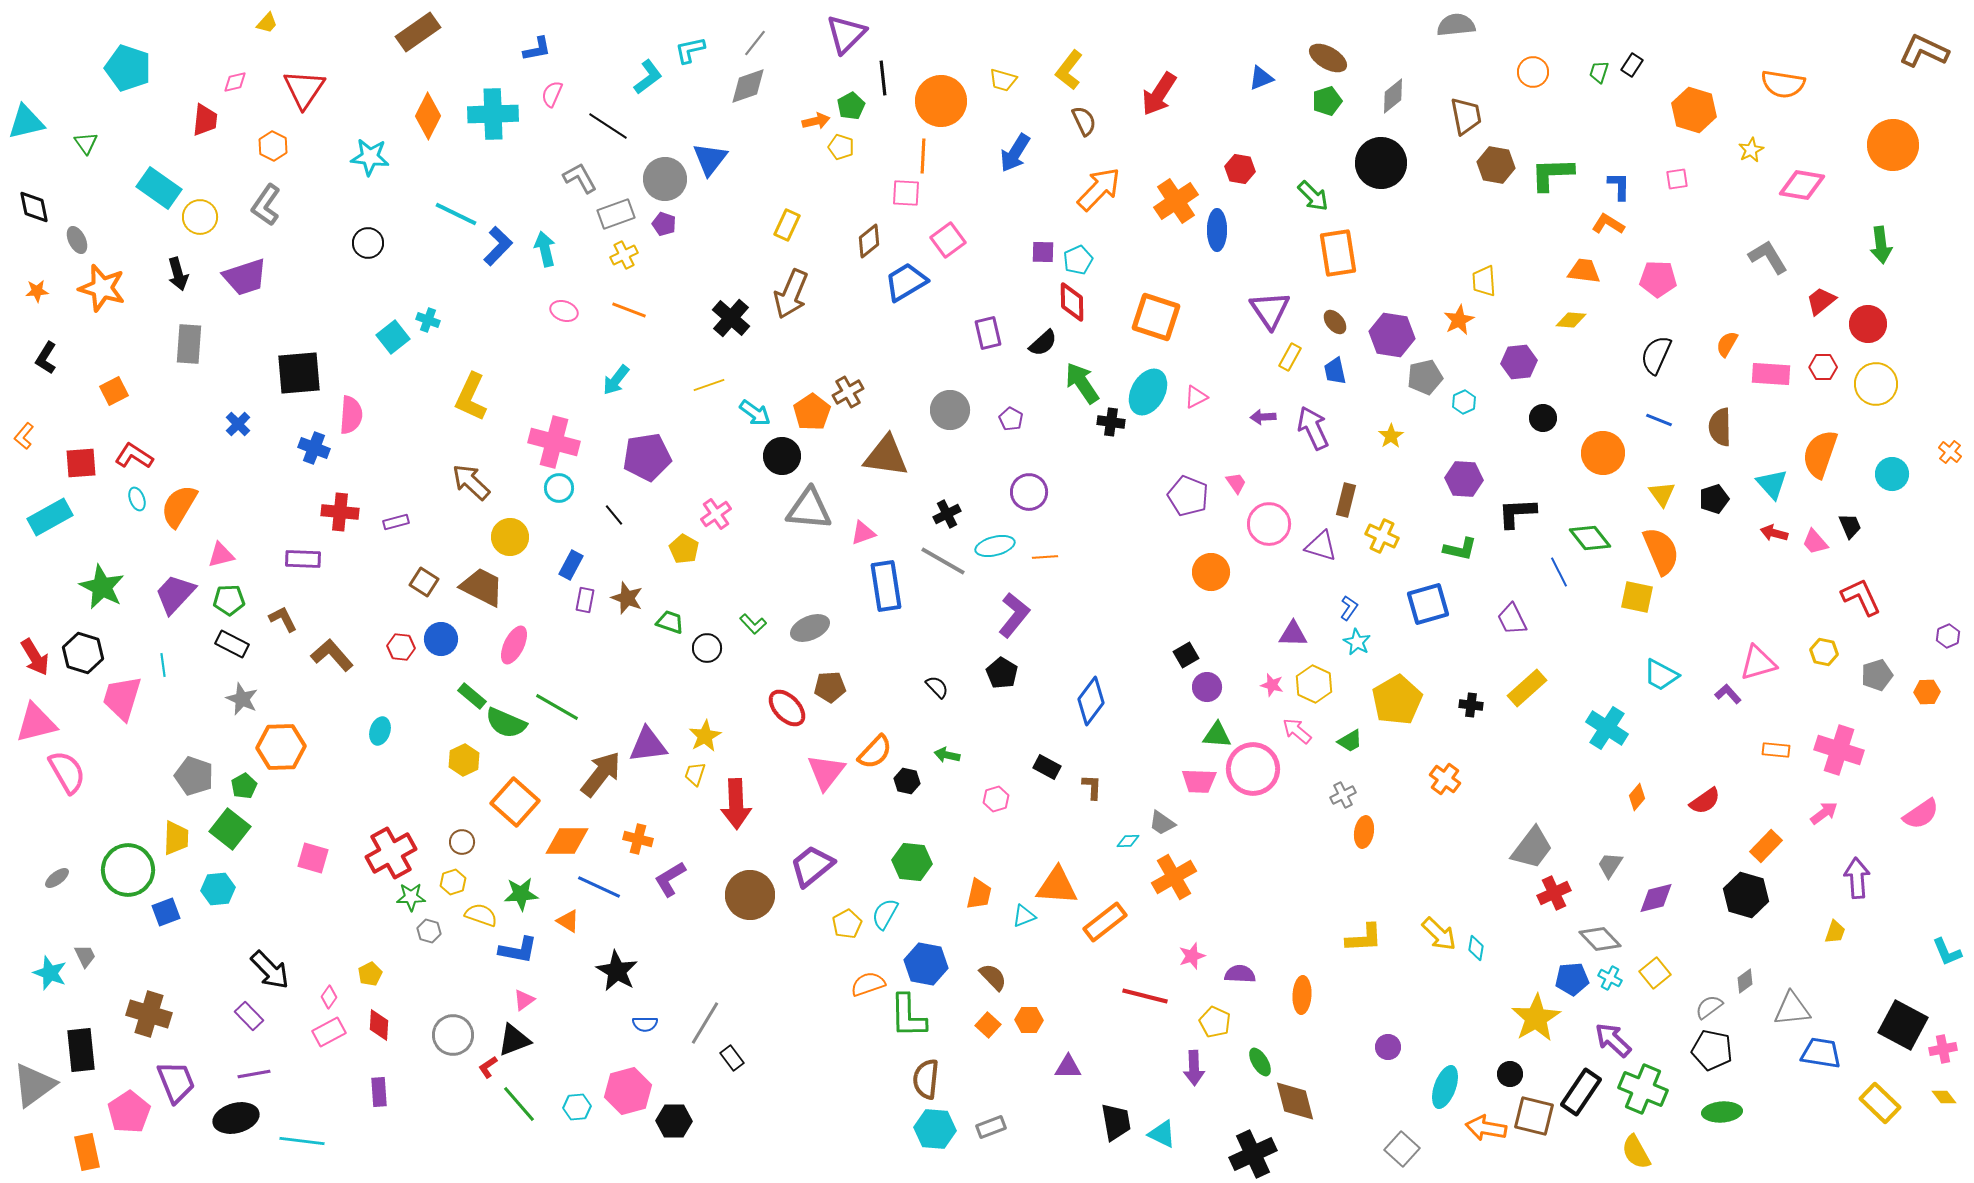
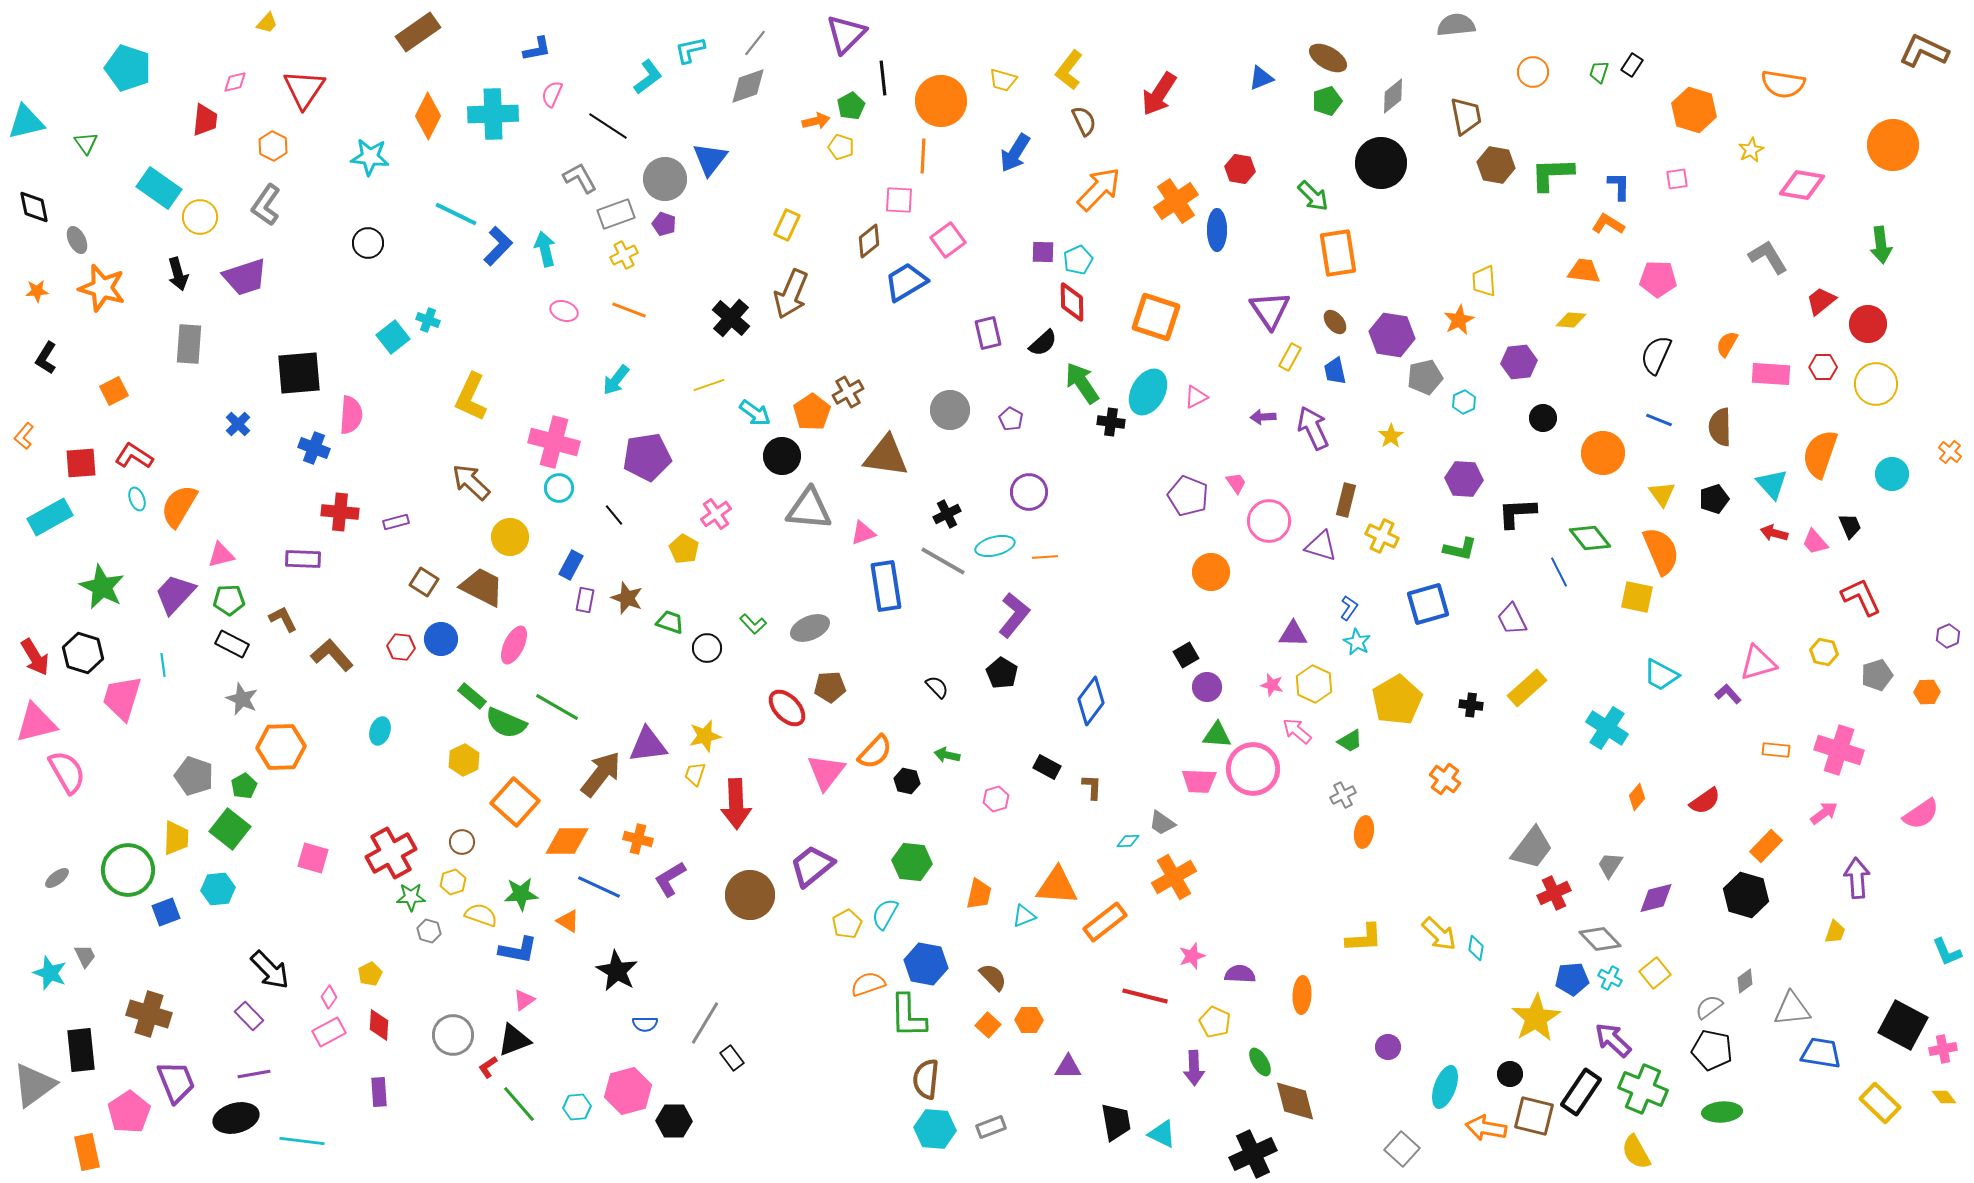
pink square at (906, 193): moved 7 px left, 7 px down
pink circle at (1269, 524): moved 3 px up
yellow star at (705, 736): rotated 16 degrees clockwise
